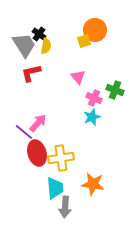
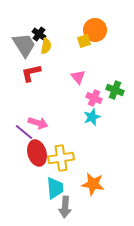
pink arrow: rotated 66 degrees clockwise
